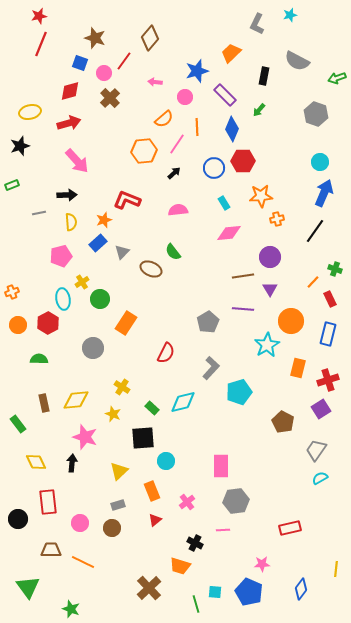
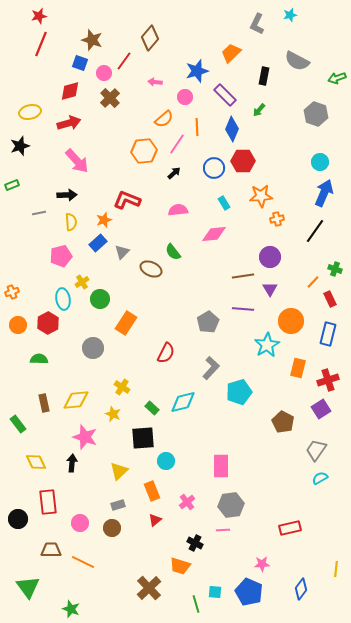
brown star at (95, 38): moved 3 px left, 2 px down
pink diamond at (229, 233): moved 15 px left, 1 px down
gray hexagon at (236, 501): moved 5 px left, 4 px down
